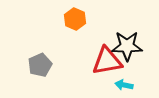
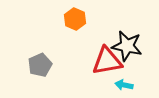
black star: rotated 12 degrees clockwise
